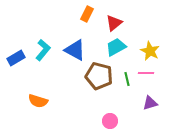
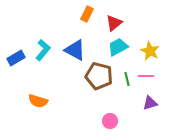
cyan trapezoid: moved 2 px right
pink line: moved 3 px down
